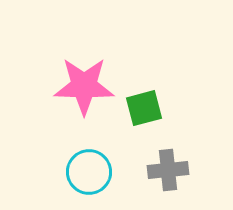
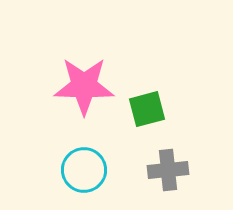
green square: moved 3 px right, 1 px down
cyan circle: moved 5 px left, 2 px up
